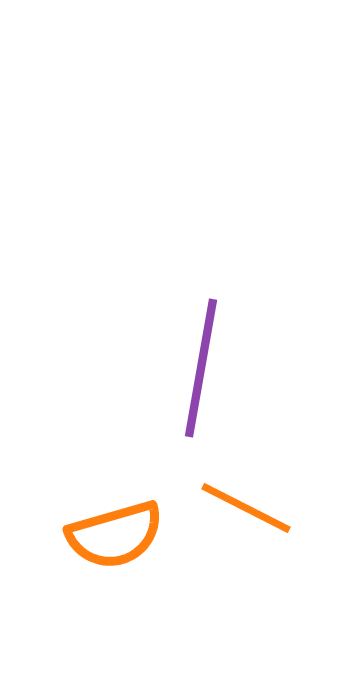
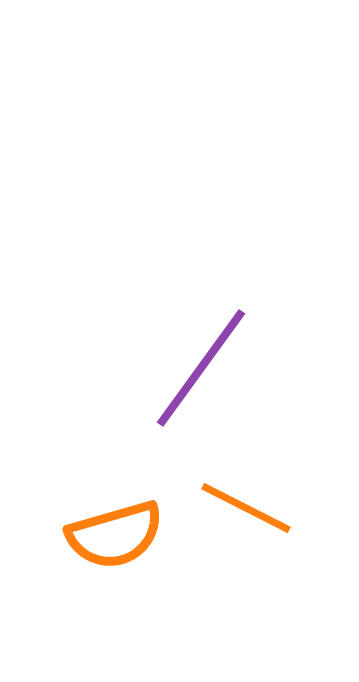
purple line: rotated 26 degrees clockwise
